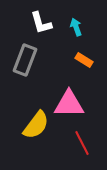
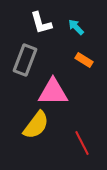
cyan arrow: rotated 24 degrees counterclockwise
pink triangle: moved 16 px left, 12 px up
